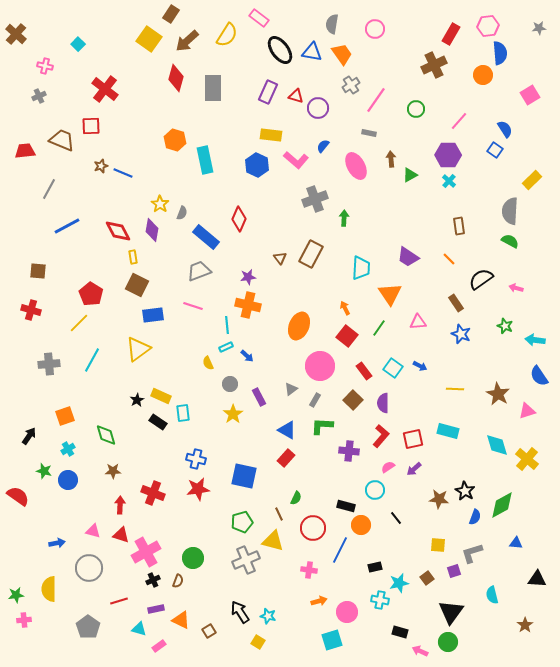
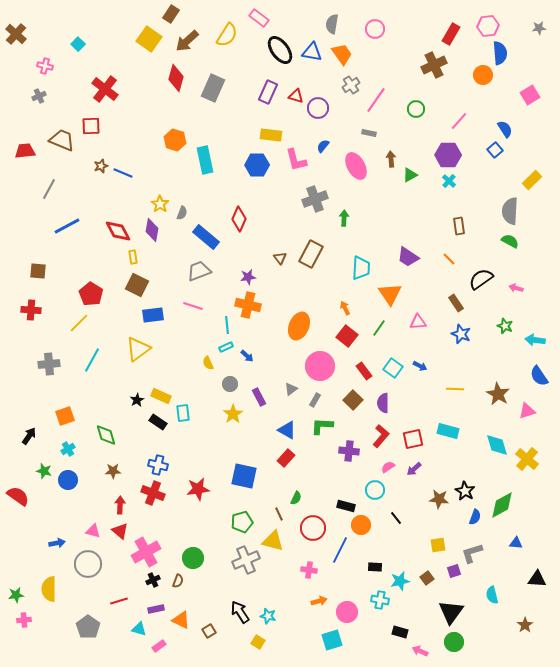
gray rectangle at (213, 88): rotated 24 degrees clockwise
blue square at (495, 150): rotated 14 degrees clockwise
pink L-shape at (296, 160): rotated 35 degrees clockwise
blue hexagon at (257, 165): rotated 25 degrees counterclockwise
red cross at (31, 310): rotated 12 degrees counterclockwise
blue cross at (196, 459): moved 38 px left, 6 px down
red triangle at (121, 535): moved 1 px left, 4 px up; rotated 24 degrees clockwise
yellow square at (438, 545): rotated 14 degrees counterclockwise
black rectangle at (375, 567): rotated 16 degrees clockwise
gray circle at (89, 568): moved 1 px left, 4 px up
cyan star at (399, 583): moved 1 px right, 2 px up
green circle at (448, 642): moved 6 px right
